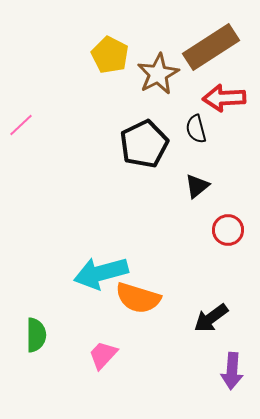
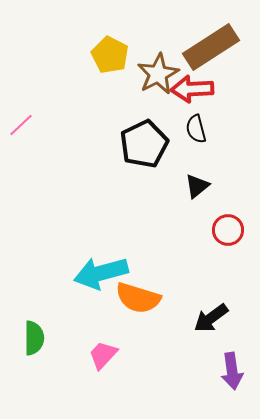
red arrow: moved 32 px left, 9 px up
green semicircle: moved 2 px left, 3 px down
purple arrow: rotated 12 degrees counterclockwise
